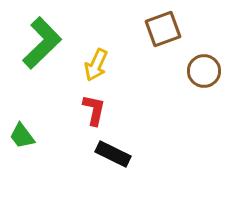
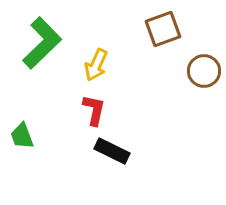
green trapezoid: rotated 16 degrees clockwise
black rectangle: moved 1 px left, 3 px up
